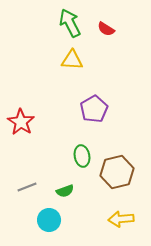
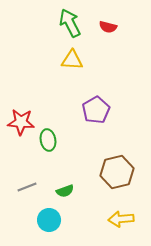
red semicircle: moved 2 px right, 2 px up; rotated 18 degrees counterclockwise
purple pentagon: moved 2 px right, 1 px down
red star: rotated 28 degrees counterclockwise
green ellipse: moved 34 px left, 16 px up
